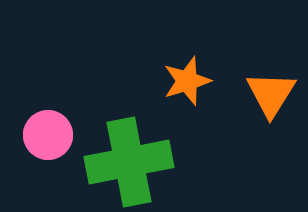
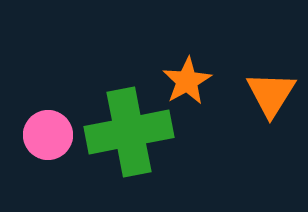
orange star: rotated 12 degrees counterclockwise
green cross: moved 30 px up
